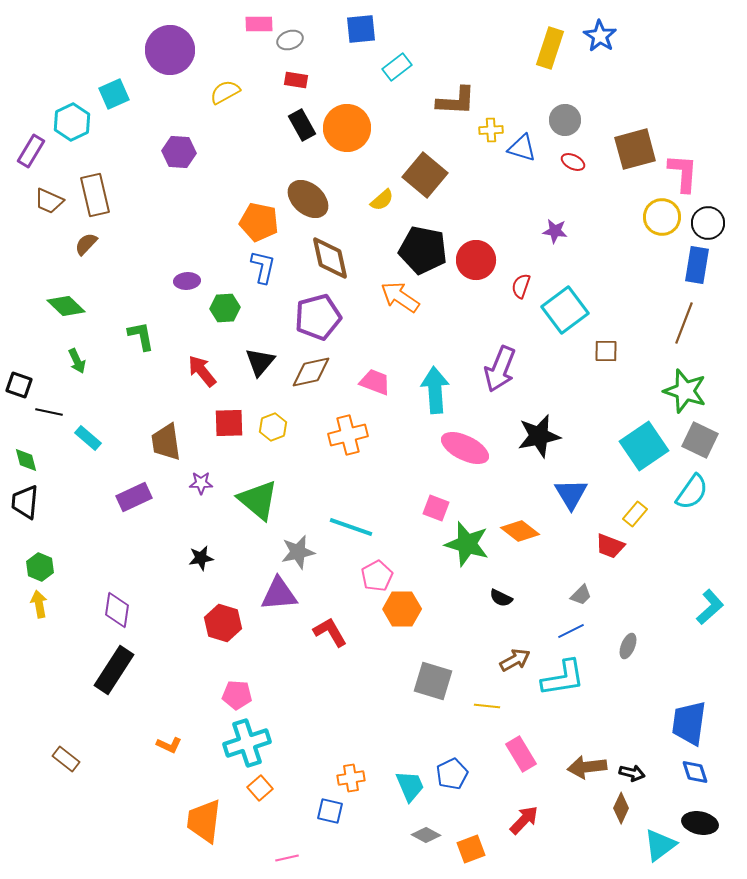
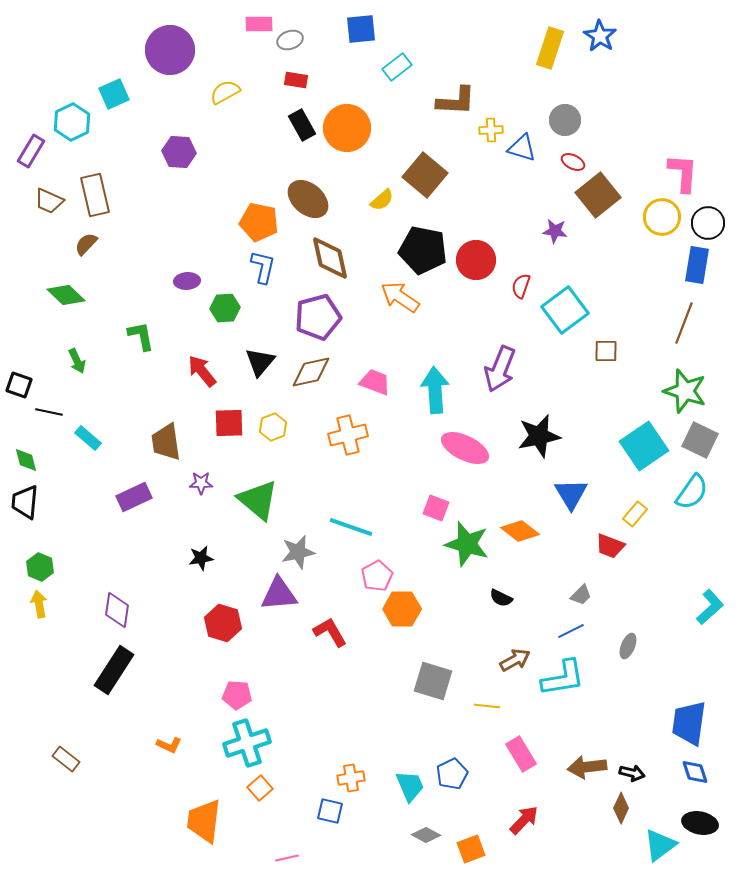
brown square at (635, 149): moved 37 px left, 46 px down; rotated 24 degrees counterclockwise
green diamond at (66, 306): moved 11 px up
